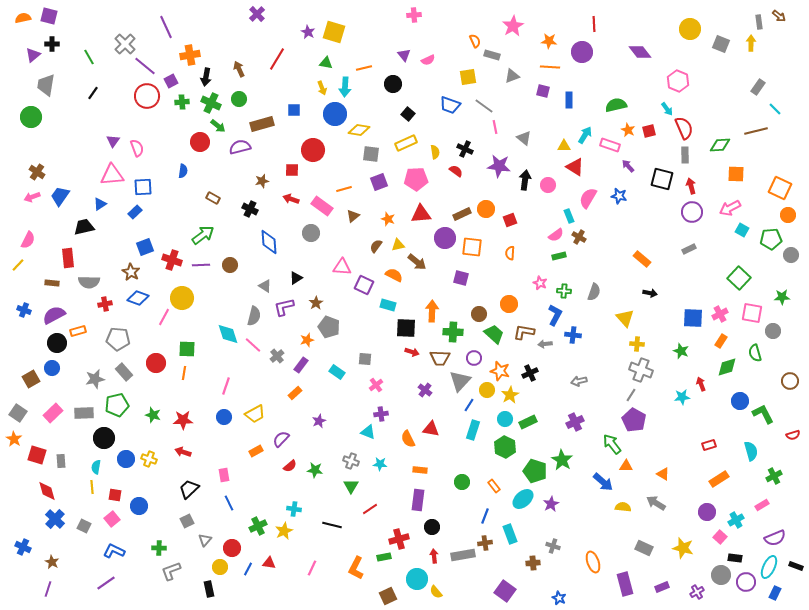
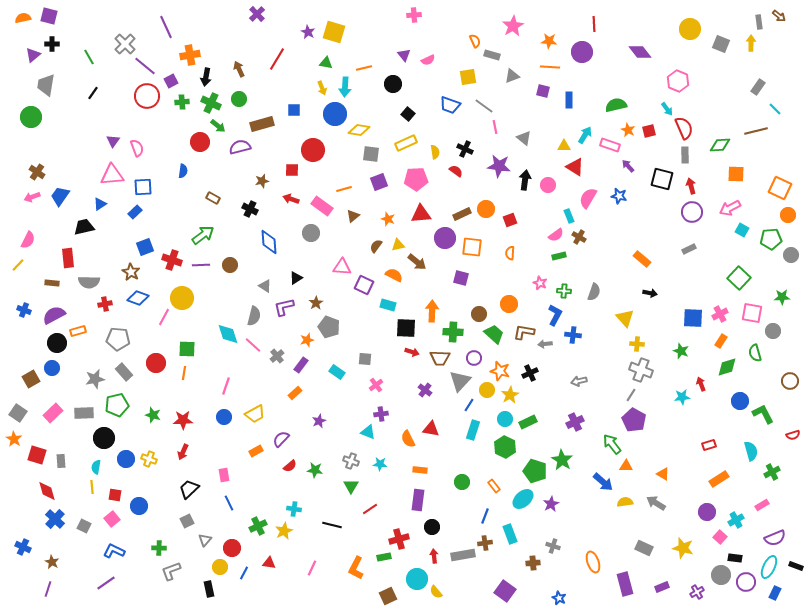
red arrow at (183, 452): rotated 84 degrees counterclockwise
green cross at (774, 476): moved 2 px left, 4 px up
yellow semicircle at (623, 507): moved 2 px right, 5 px up; rotated 14 degrees counterclockwise
blue line at (248, 569): moved 4 px left, 4 px down
